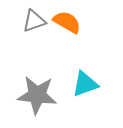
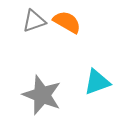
cyan triangle: moved 12 px right, 2 px up
gray star: moved 5 px right; rotated 15 degrees clockwise
